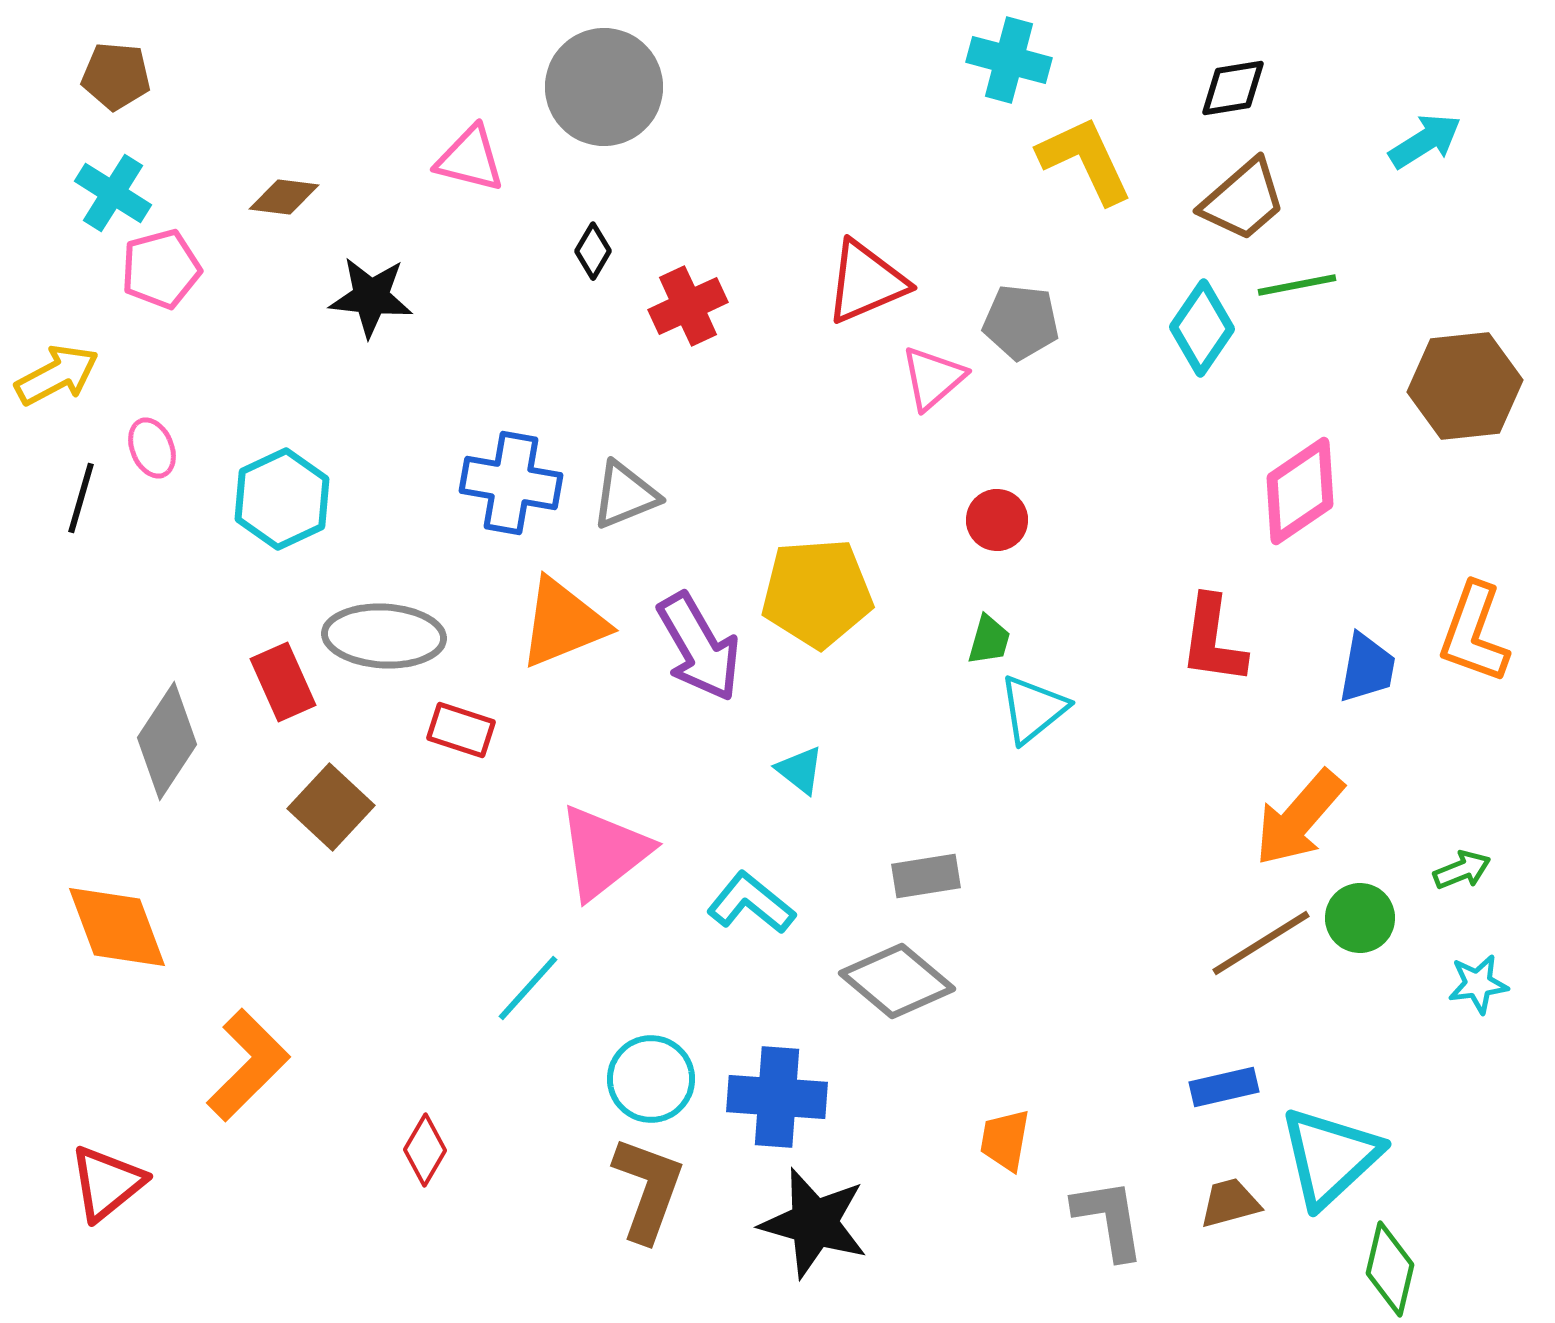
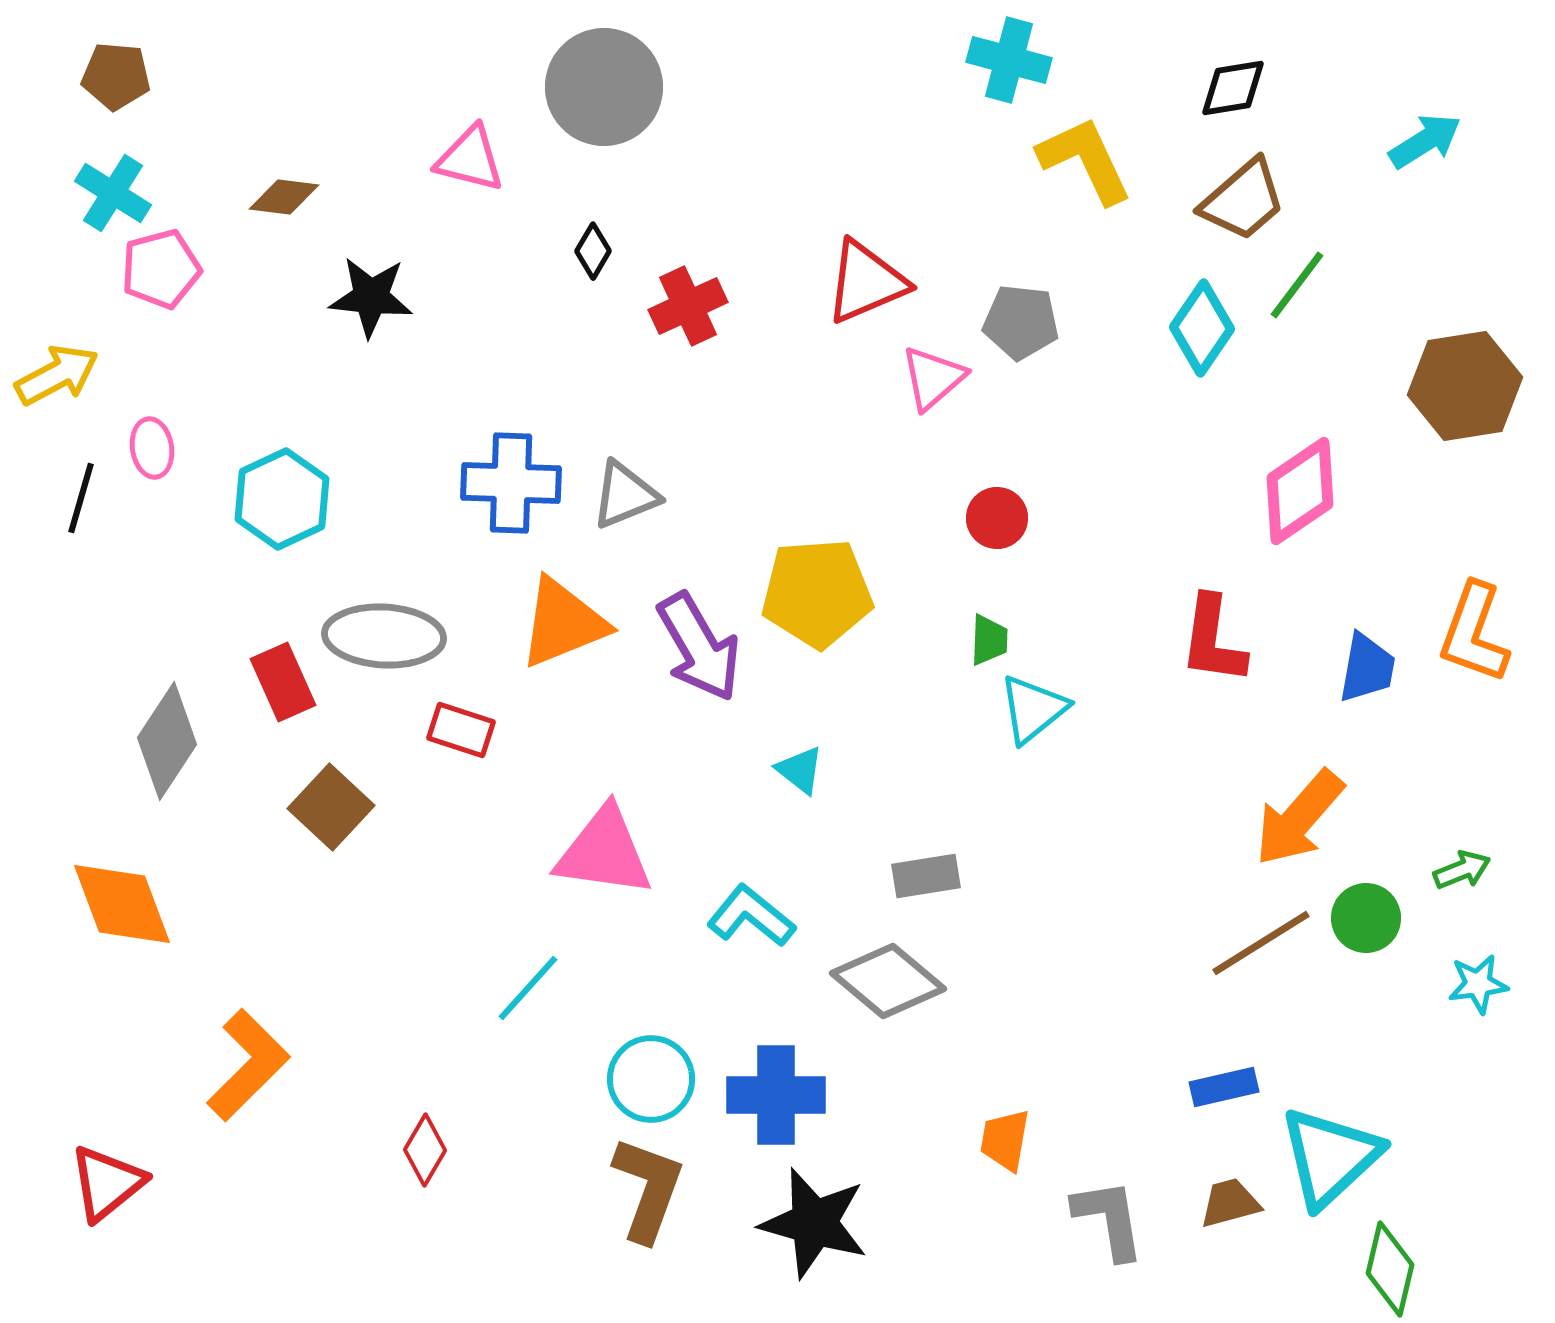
green line at (1297, 285): rotated 42 degrees counterclockwise
brown hexagon at (1465, 386): rotated 3 degrees counterclockwise
pink ellipse at (152, 448): rotated 14 degrees clockwise
blue cross at (511, 483): rotated 8 degrees counterclockwise
red circle at (997, 520): moved 2 px up
green trapezoid at (989, 640): rotated 14 degrees counterclockwise
pink triangle at (604, 852): rotated 46 degrees clockwise
cyan L-shape at (751, 903): moved 13 px down
green circle at (1360, 918): moved 6 px right
orange diamond at (117, 927): moved 5 px right, 23 px up
gray diamond at (897, 981): moved 9 px left
blue cross at (777, 1097): moved 1 px left, 2 px up; rotated 4 degrees counterclockwise
